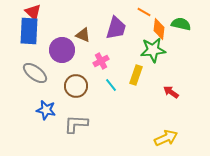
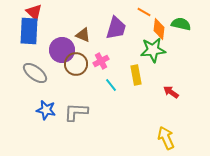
red triangle: moved 1 px right
yellow rectangle: rotated 30 degrees counterclockwise
brown circle: moved 22 px up
gray L-shape: moved 12 px up
yellow arrow: rotated 90 degrees counterclockwise
